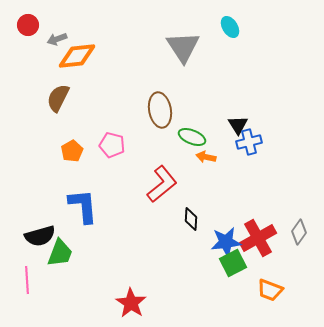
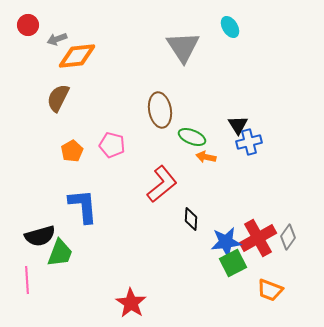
gray diamond: moved 11 px left, 5 px down
